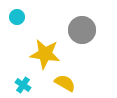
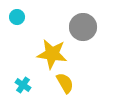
gray circle: moved 1 px right, 3 px up
yellow star: moved 7 px right
yellow semicircle: rotated 30 degrees clockwise
